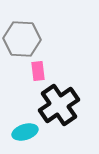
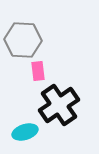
gray hexagon: moved 1 px right, 1 px down
